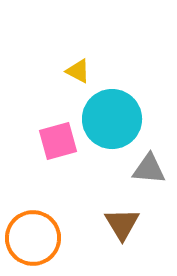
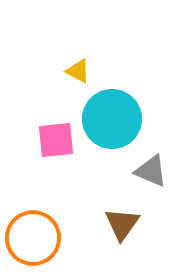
pink square: moved 2 px left, 1 px up; rotated 9 degrees clockwise
gray triangle: moved 2 px right, 2 px down; rotated 18 degrees clockwise
brown triangle: rotated 6 degrees clockwise
